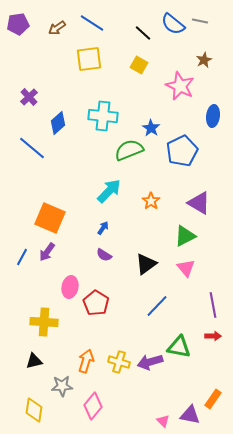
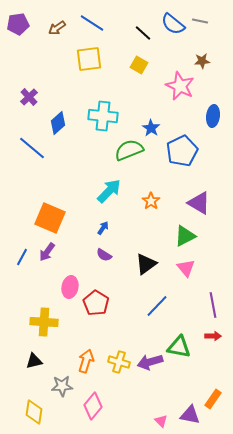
brown star at (204, 60): moved 2 px left, 1 px down; rotated 21 degrees clockwise
yellow diamond at (34, 410): moved 2 px down
pink triangle at (163, 421): moved 2 px left
